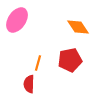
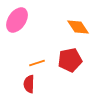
orange line: moved 1 px left; rotated 56 degrees clockwise
